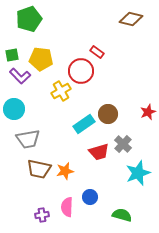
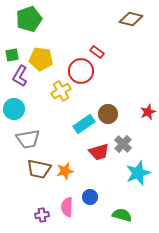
purple L-shape: rotated 75 degrees clockwise
